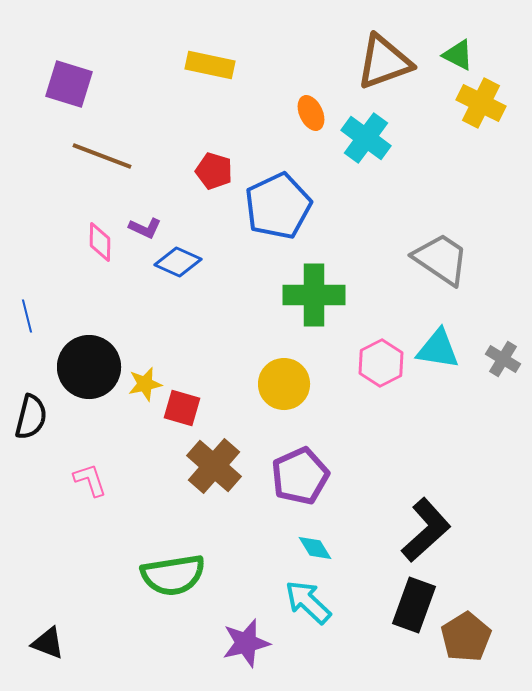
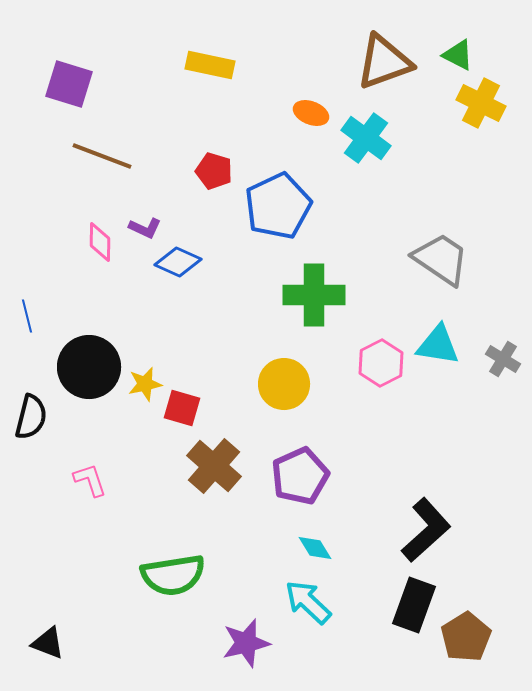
orange ellipse: rotated 44 degrees counterclockwise
cyan triangle: moved 4 px up
